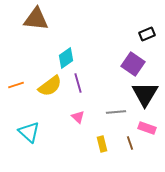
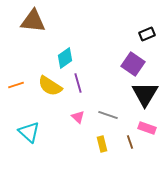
brown triangle: moved 3 px left, 2 px down
cyan diamond: moved 1 px left
yellow semicircle: rotated 70 degrees clockwise
gray line: moved 8 px left, 3 px down; rotated 24 degrees clockwise
brown line: moved 1 px up
